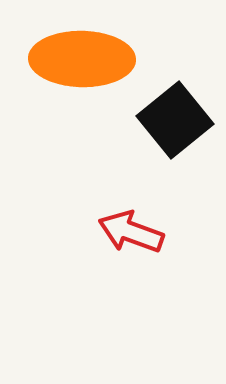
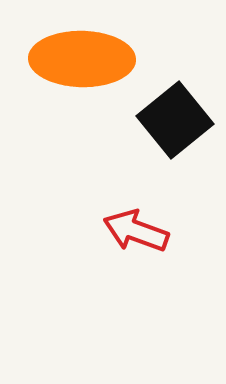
red arrow: moved 5 px right, 1 px up
